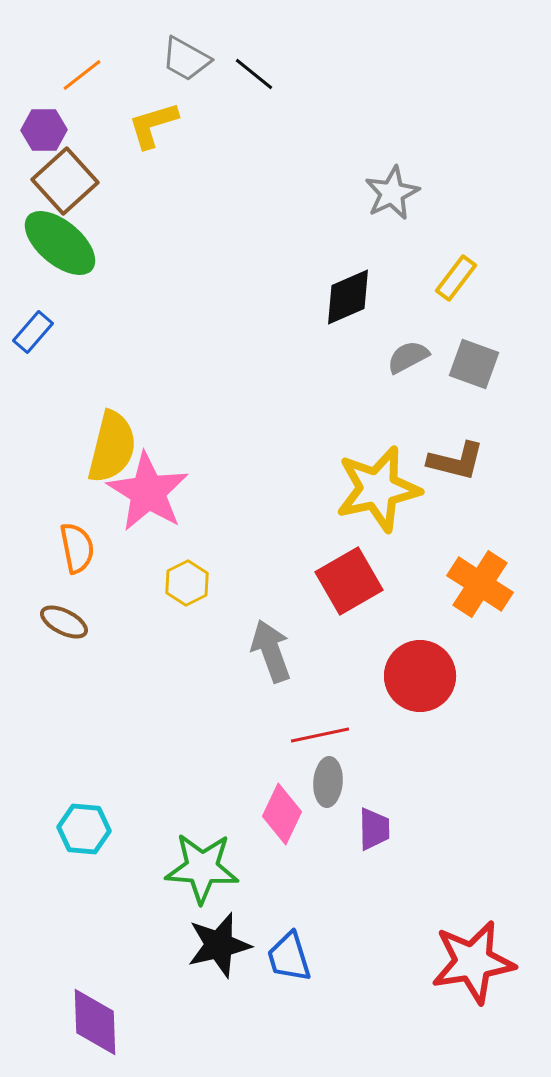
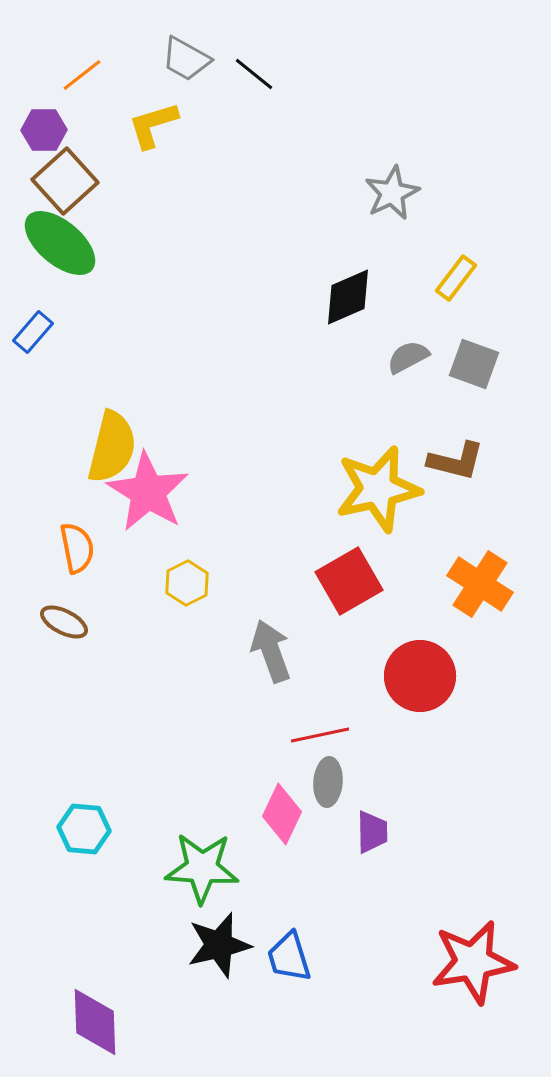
purple trapezoid: moved 2 px left, 3 px down
